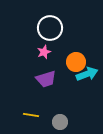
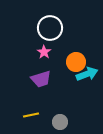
pink star: rotated 16 degrees counterclockwise
purple trapezoid: moved 5 px left
yellow line: rotated 21 degrees counterclockwise
